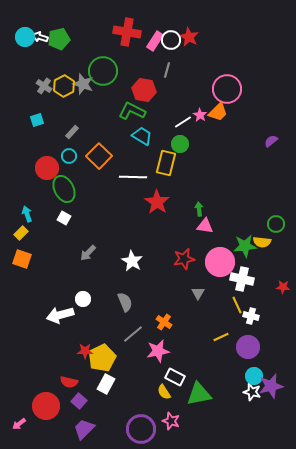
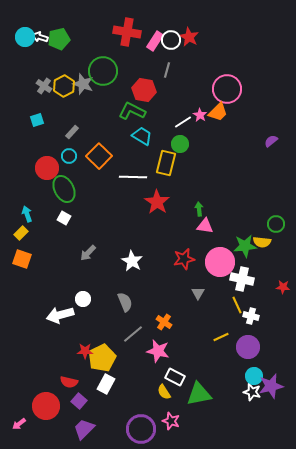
pink star at (158, 351): rotated 25 degrees clockwise
